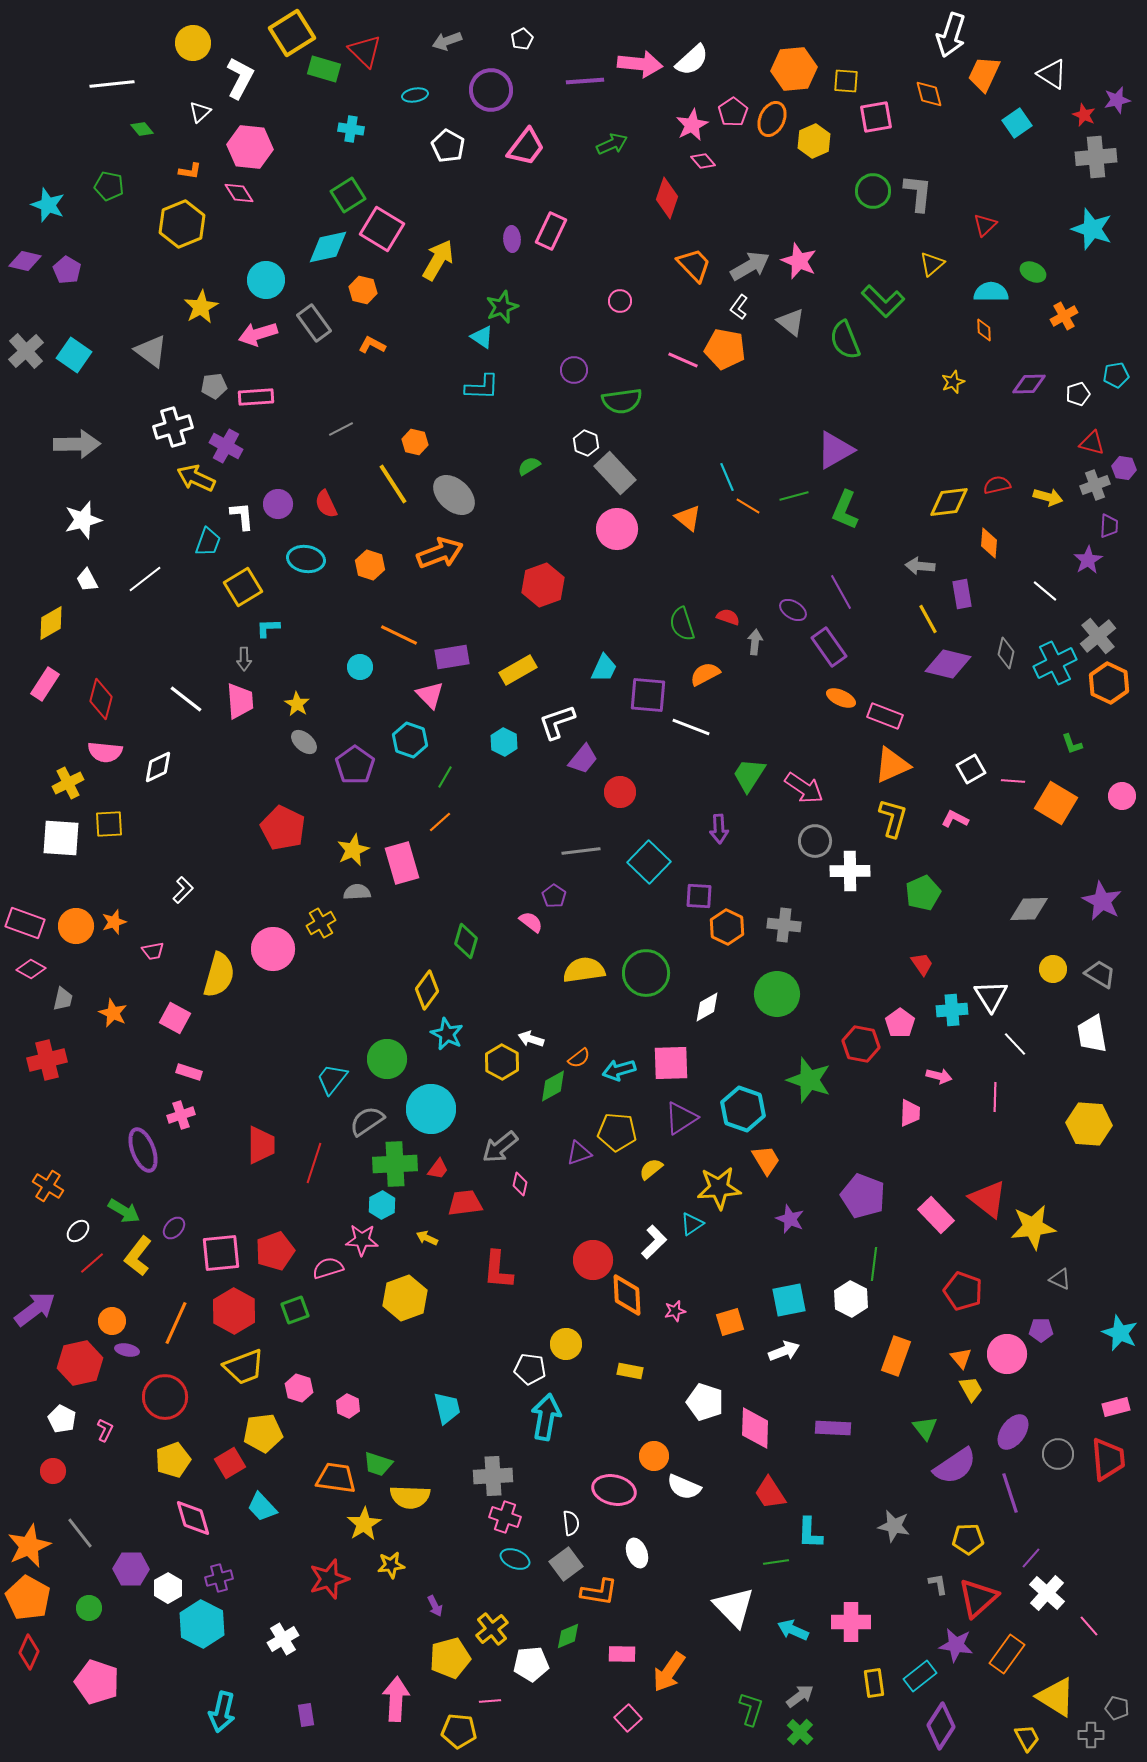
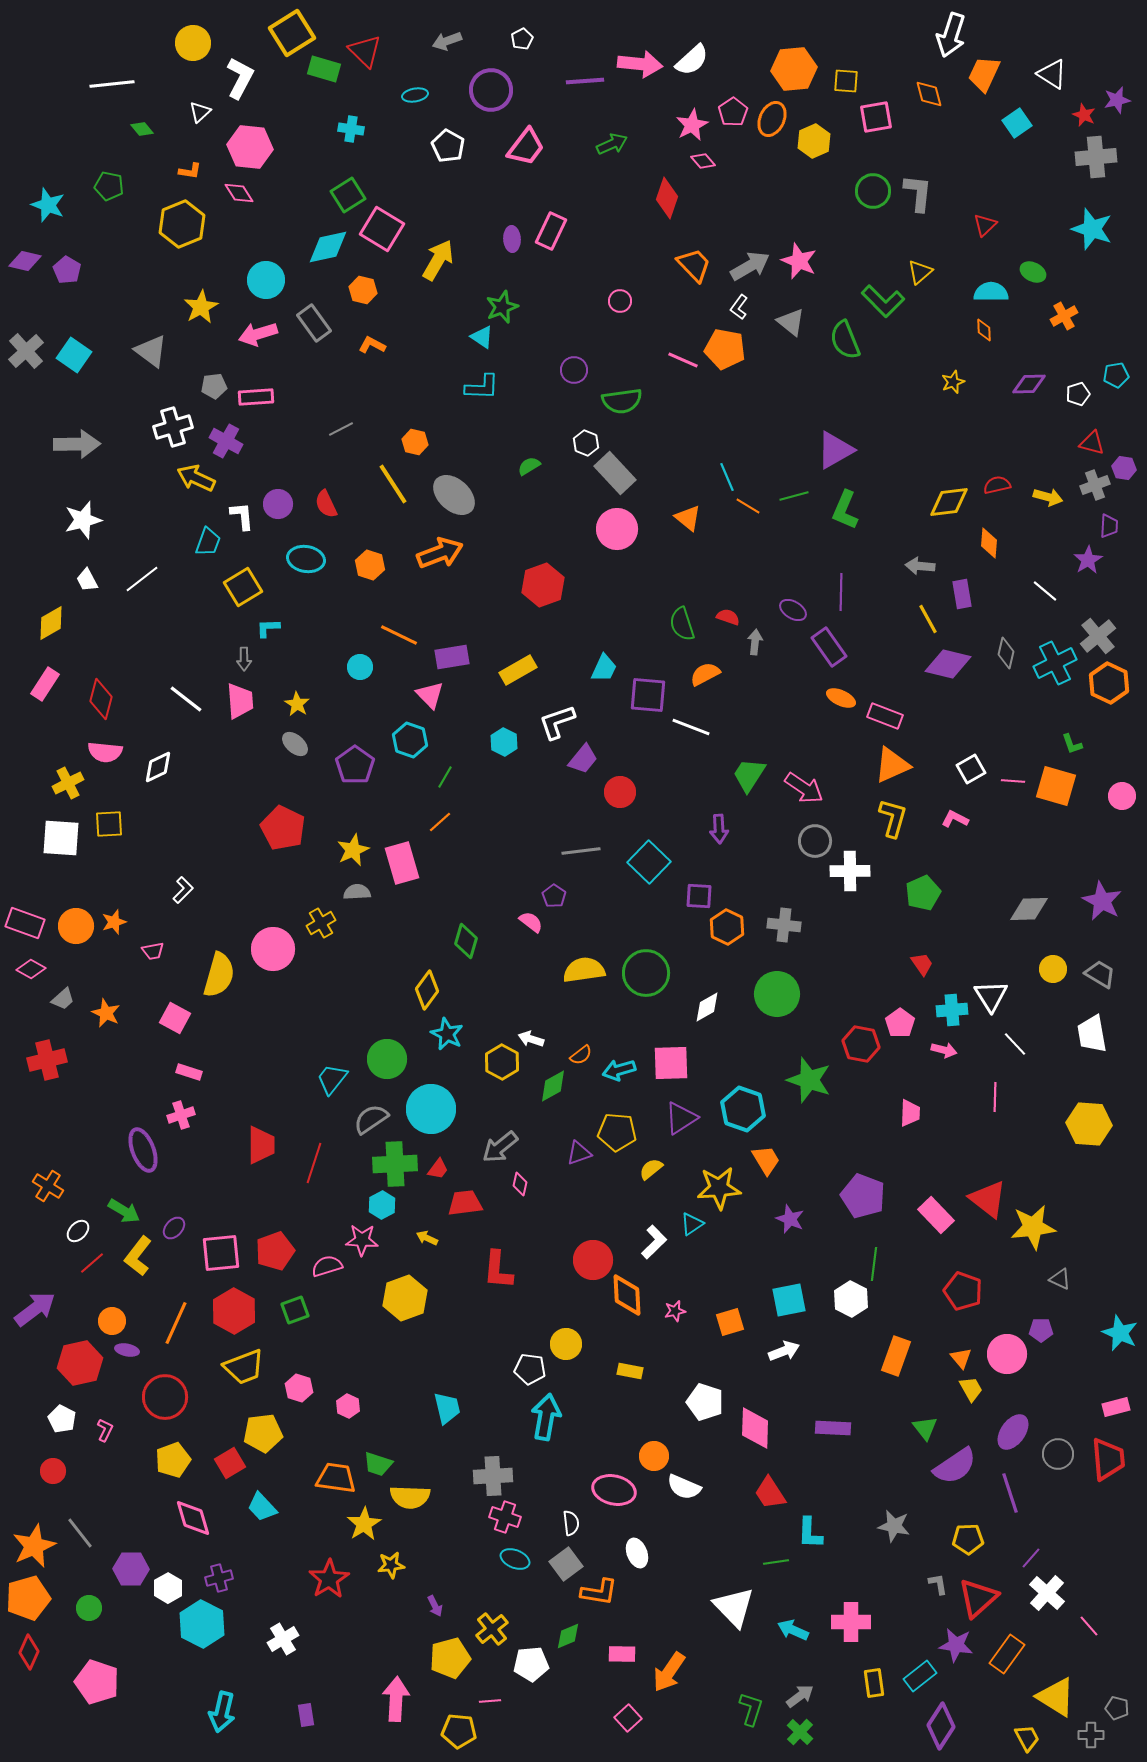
yellow triangle at (932, 264): moved 12 px left, 8 px down
purple cross at (226, 446): moved 5 px up
white line at (145, 579): moved 3 px left
purple line at (841, 592): rotated 30 degrees clockwise
gray ellipse at (304, 742): moved 9 px left, 2 px down
orange square at (1056, 803): moved 17 px up; rotated 15 degrees counterclockwise
gray trapezoid at (63, 999): rotated 35 degrees clockwise
orange star at (113, 1013): moved 7 px left
orange semicircle at (579, 1058): moved 2 px right, 3 px up
pink arrow at (939, 1076): moved 5 px right, 26 px up
gray semicircle at (367, 1121): moved 4 px right, 2 px up
pink semicircle at (328, 1268): moved 1 px left, 2 px up
orange star at (29, 1546): moved 5 px right
red star at (329, 1579): rotated 15 degrees counterclockwise
orange pentagon at (28, 1598): rotated 27 degrees clockwise
